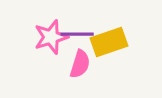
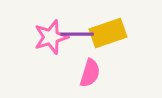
yellow rectangle: moved 1 px left, 9 px up
pink semicircle: moved 10 px right, 9 px down
